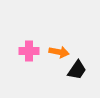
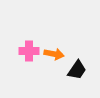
orange arrow: moved 5 px left, 2 px down
